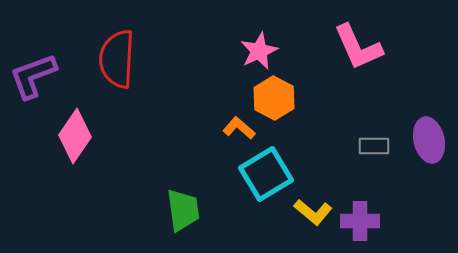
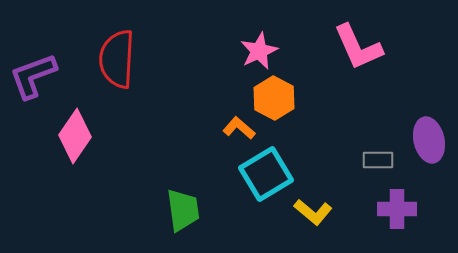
gray rectangle: moved 4 px right, 14 px down
purple cross: moved 37 px right, 12 px up
